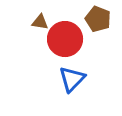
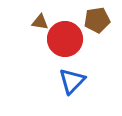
brown pentagon: moved 1 px left, 1 px down; rotated 30 degrees counterclockwise
blue triangle: moved 2 px down
